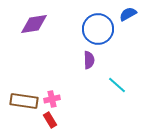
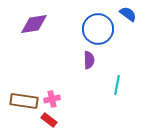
blue semicircle: rotated 66 degrees clockwise
cyan line: rotated 60 degrees clockwise
red rectangle: moved 1 px left; rotated 21 degrees counterclockwise
